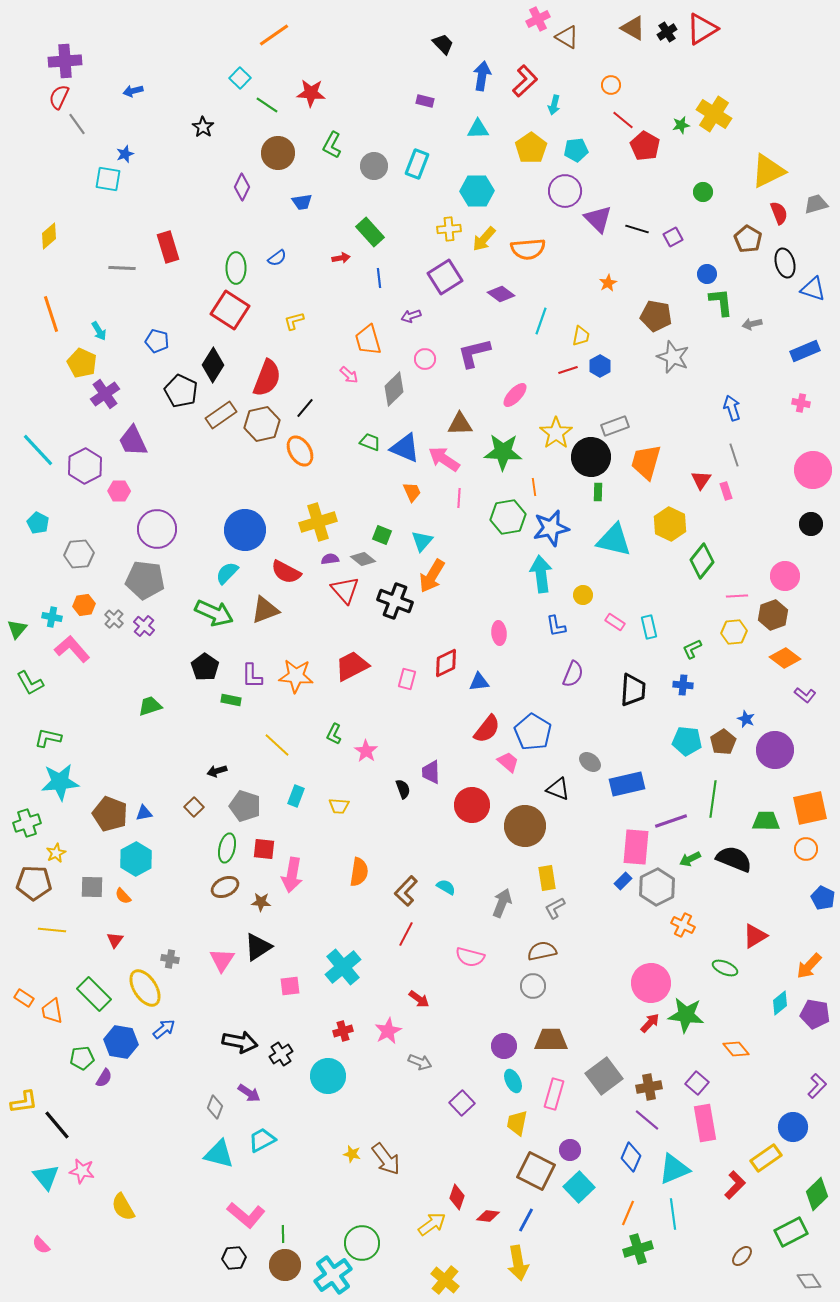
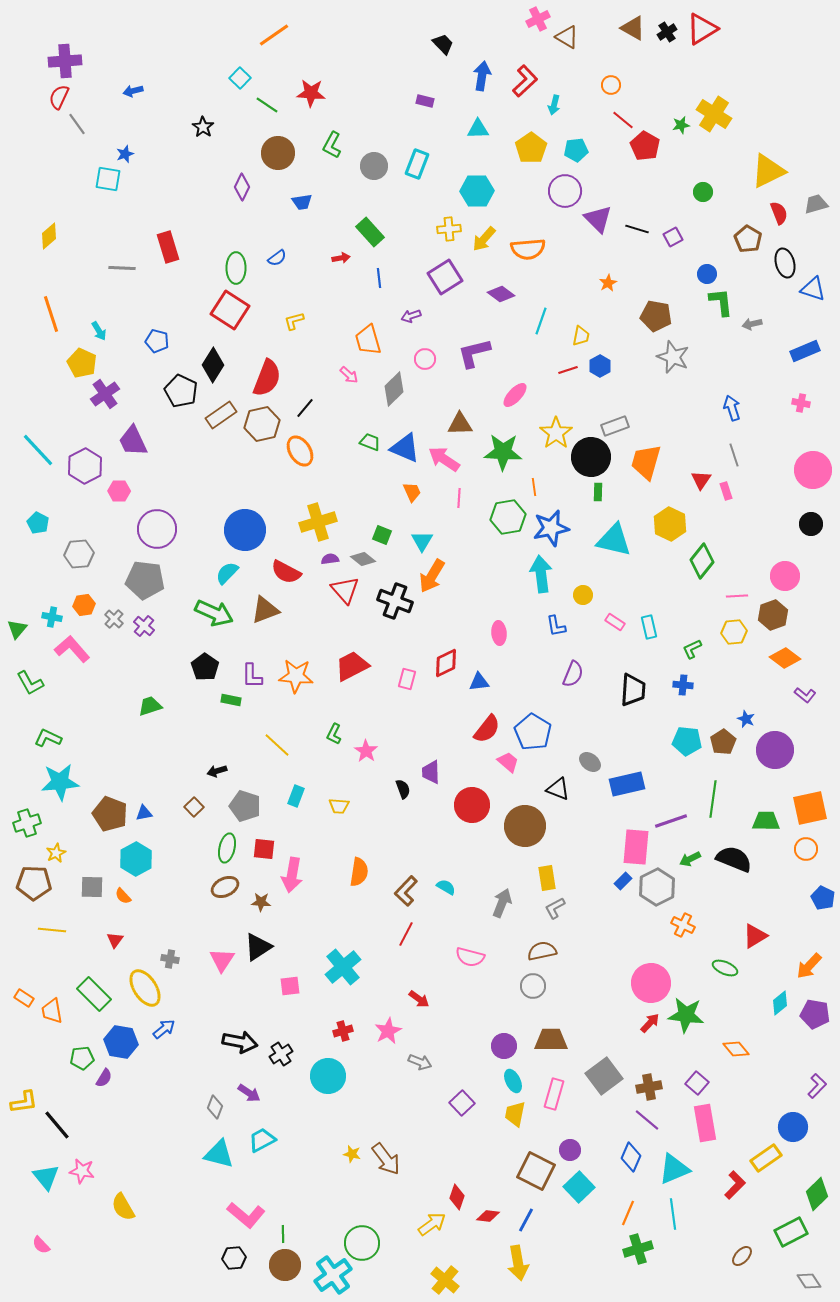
cyan triangle at (422, 541): rotated 10 degrees counterclockwise
green L-shape at (48, 738): rotated 12 degrees clockwise
yellow trapezoid at (517, 1123): moved 2 px left, 9 px up
